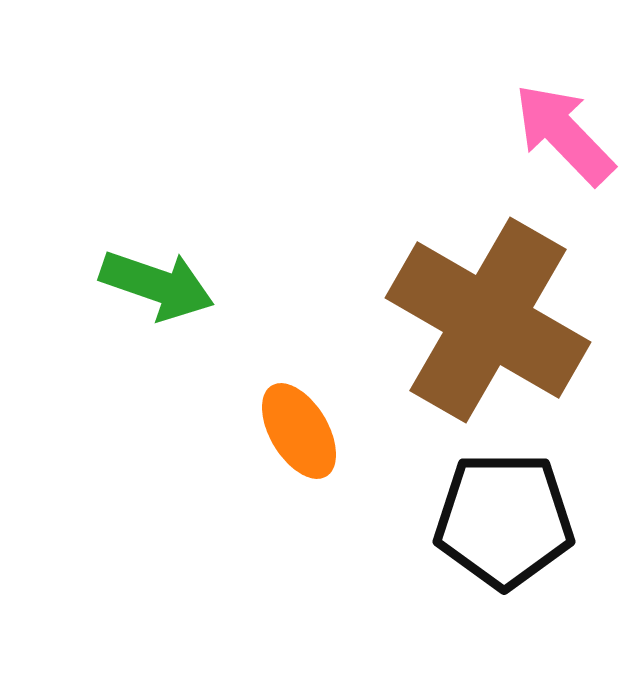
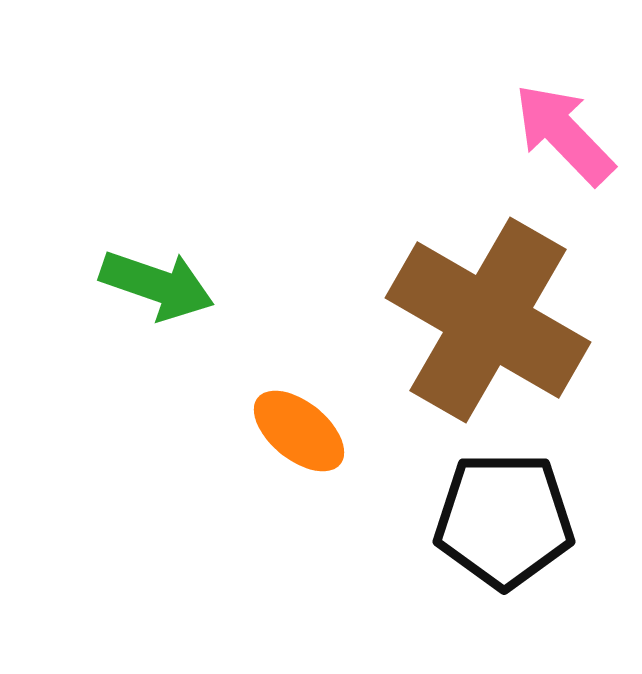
orange ellipse: rotated 20 degrees counterclockwise
